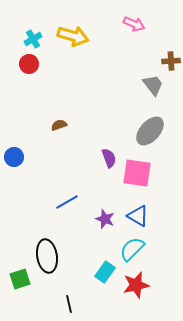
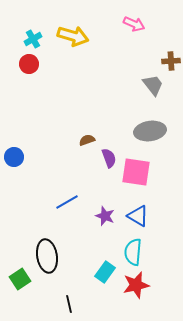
brown semicircle: moved 28 px right, 15 px down
gray ellipse: rotated 40 degrees clockwise
pink square: moved 1 px left, 1 px up
purple star: moved 3 px up
cyan semicircle: moved 1 px right, 3 px down; rotated 40 degrees counterclockwise
green square: rotated 15 degrees counterclockwise
